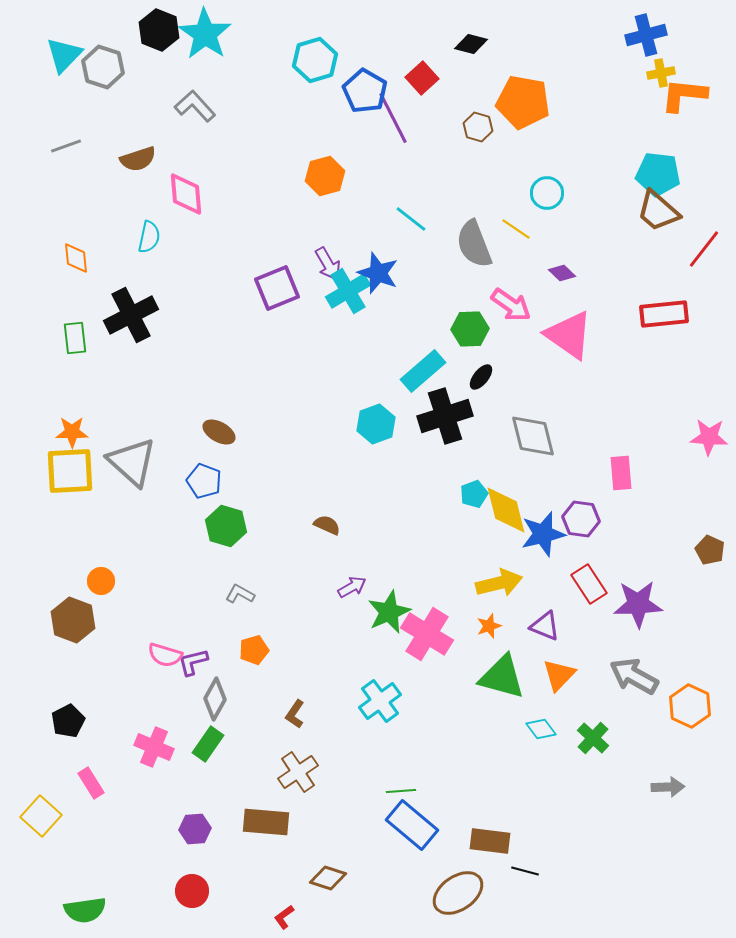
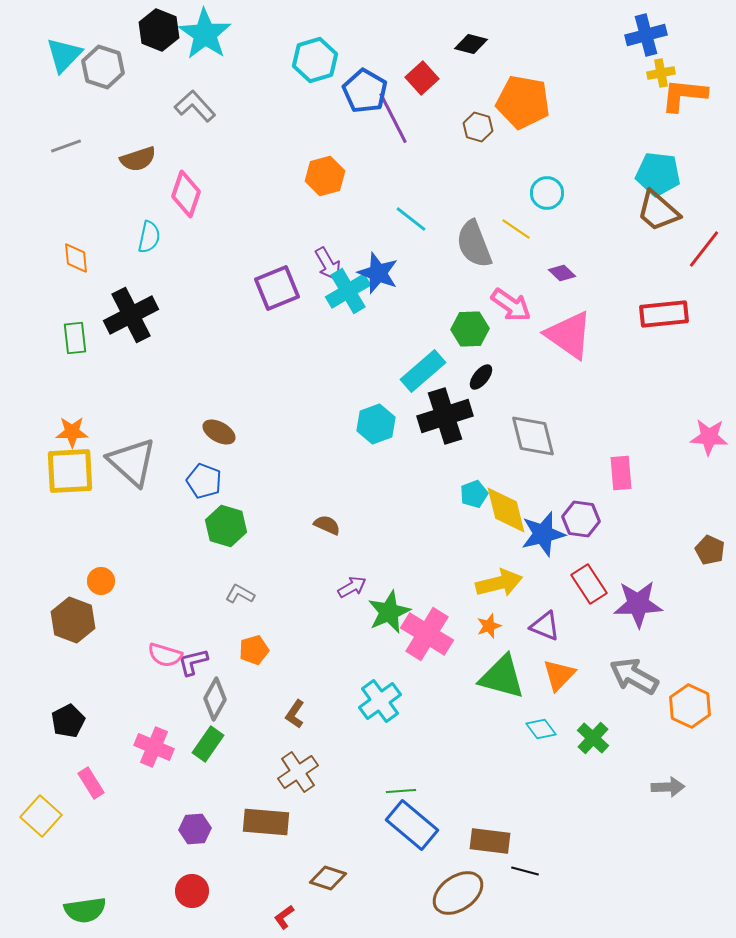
pink diamond at (186, 194): rotated 24 degrees clockwise
